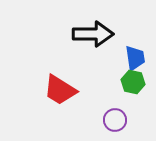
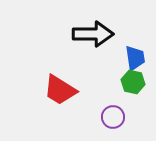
purple circle: moved 2 px left, 3 px up
